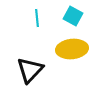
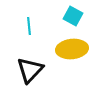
cyan line: moved 8 px left, 8 px down
